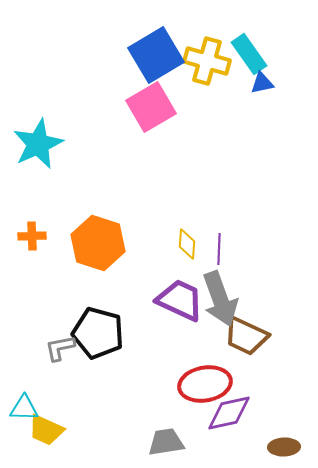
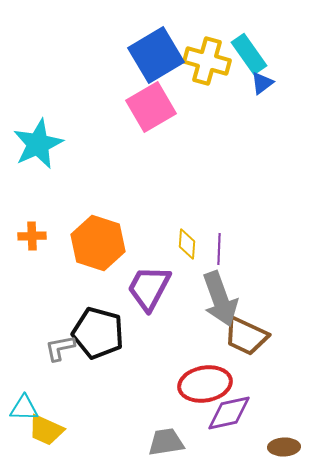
blue triangle: rotated 25 degrees counterclockwise
purple trapezoid: moved 31 px left, 12 px up; rotated 87 degrees counterclockwise
